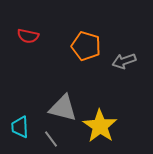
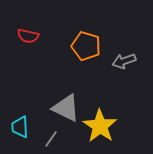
gray triangle: moved 3 px right; rotated 12 degrees clockwise
gray line: rotated 72 degrees clockwise
